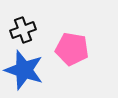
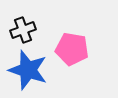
blue star: moved 4 px right
